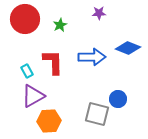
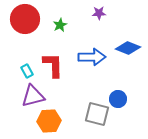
red L-shape: moved 3 px down
purple triangle: rotated 15 degrees clockwise
